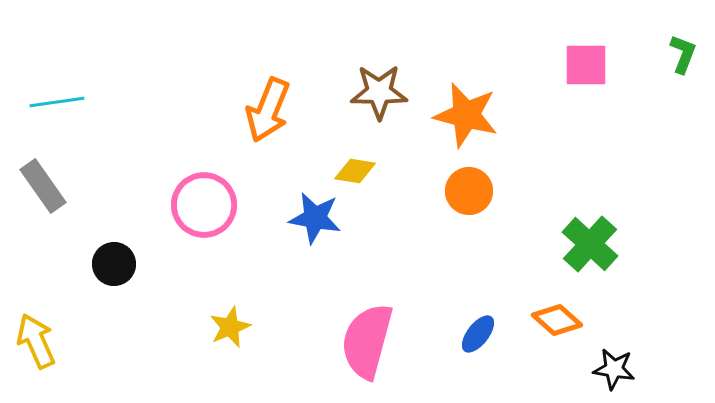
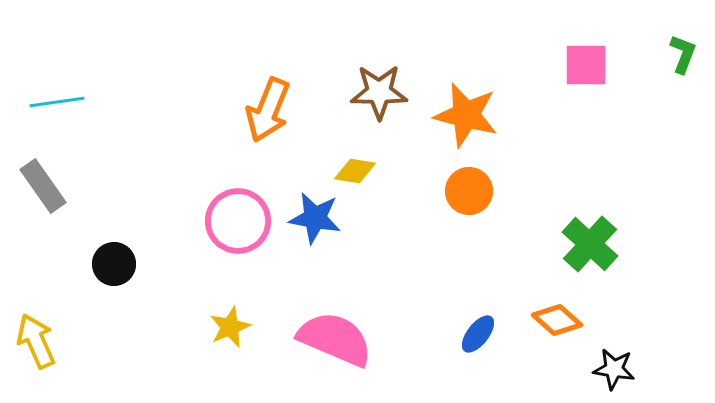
pink circle: moved 34 px right, 16 px down
pink semicircle: moved 32 px left, 2 px up; rotated 98 degrees clockwise
